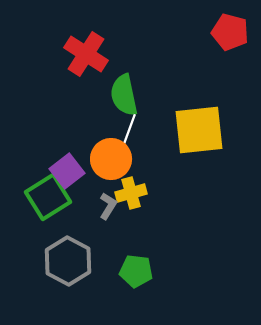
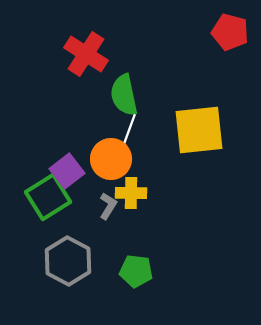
yellow cross: rotated 16 degrees clockwise
